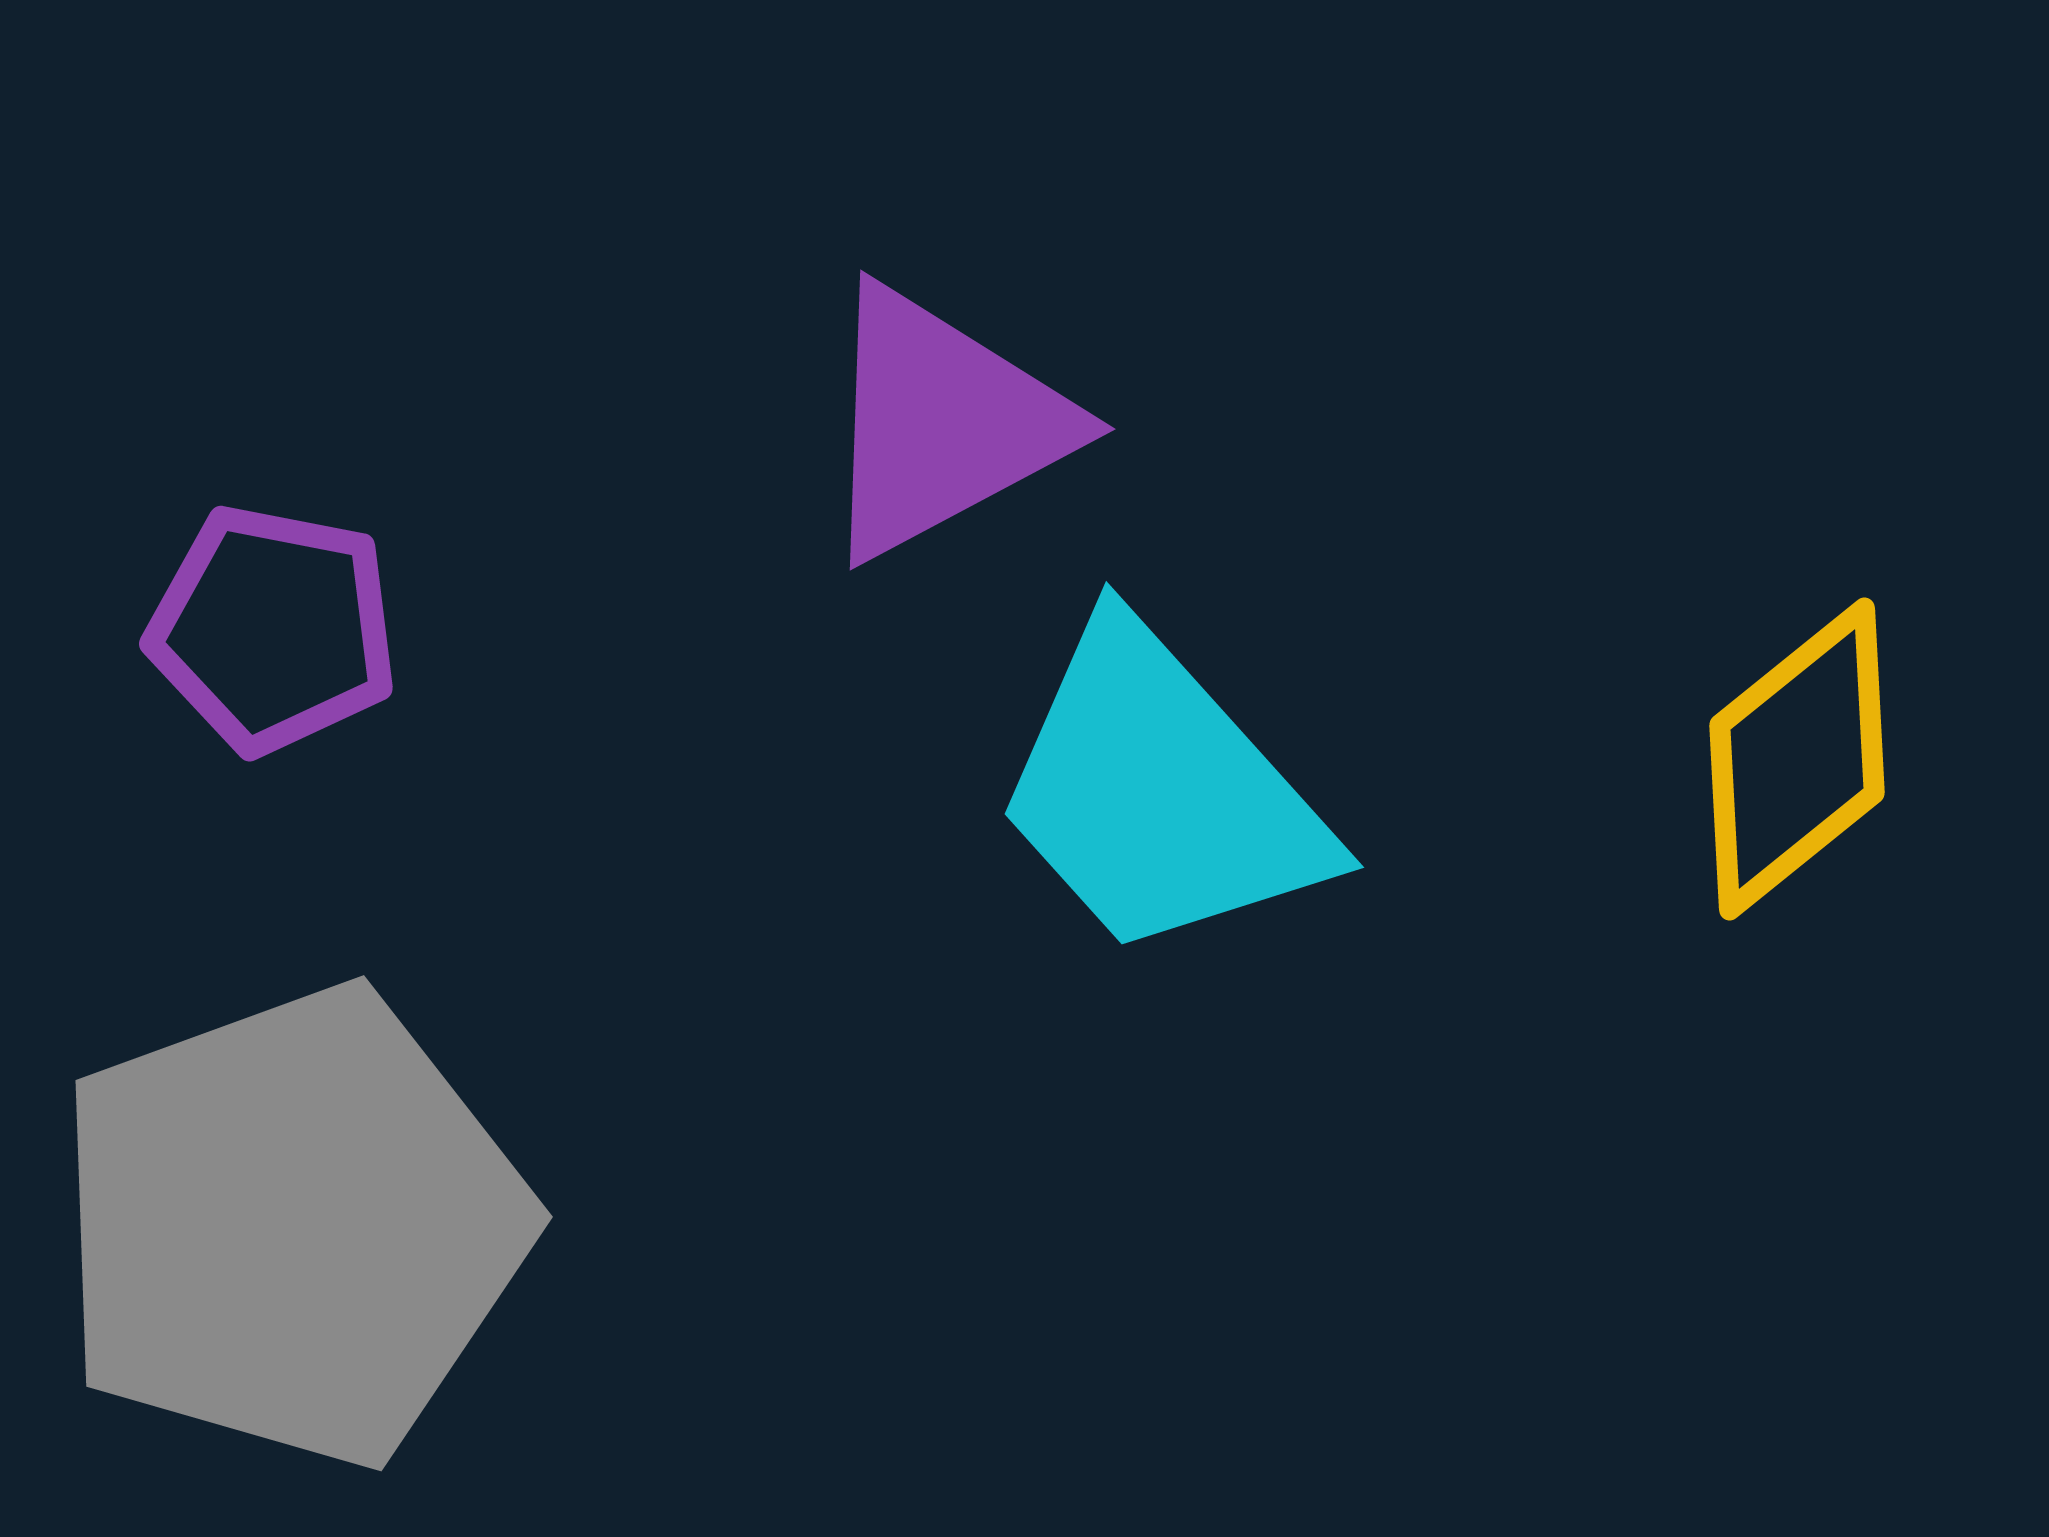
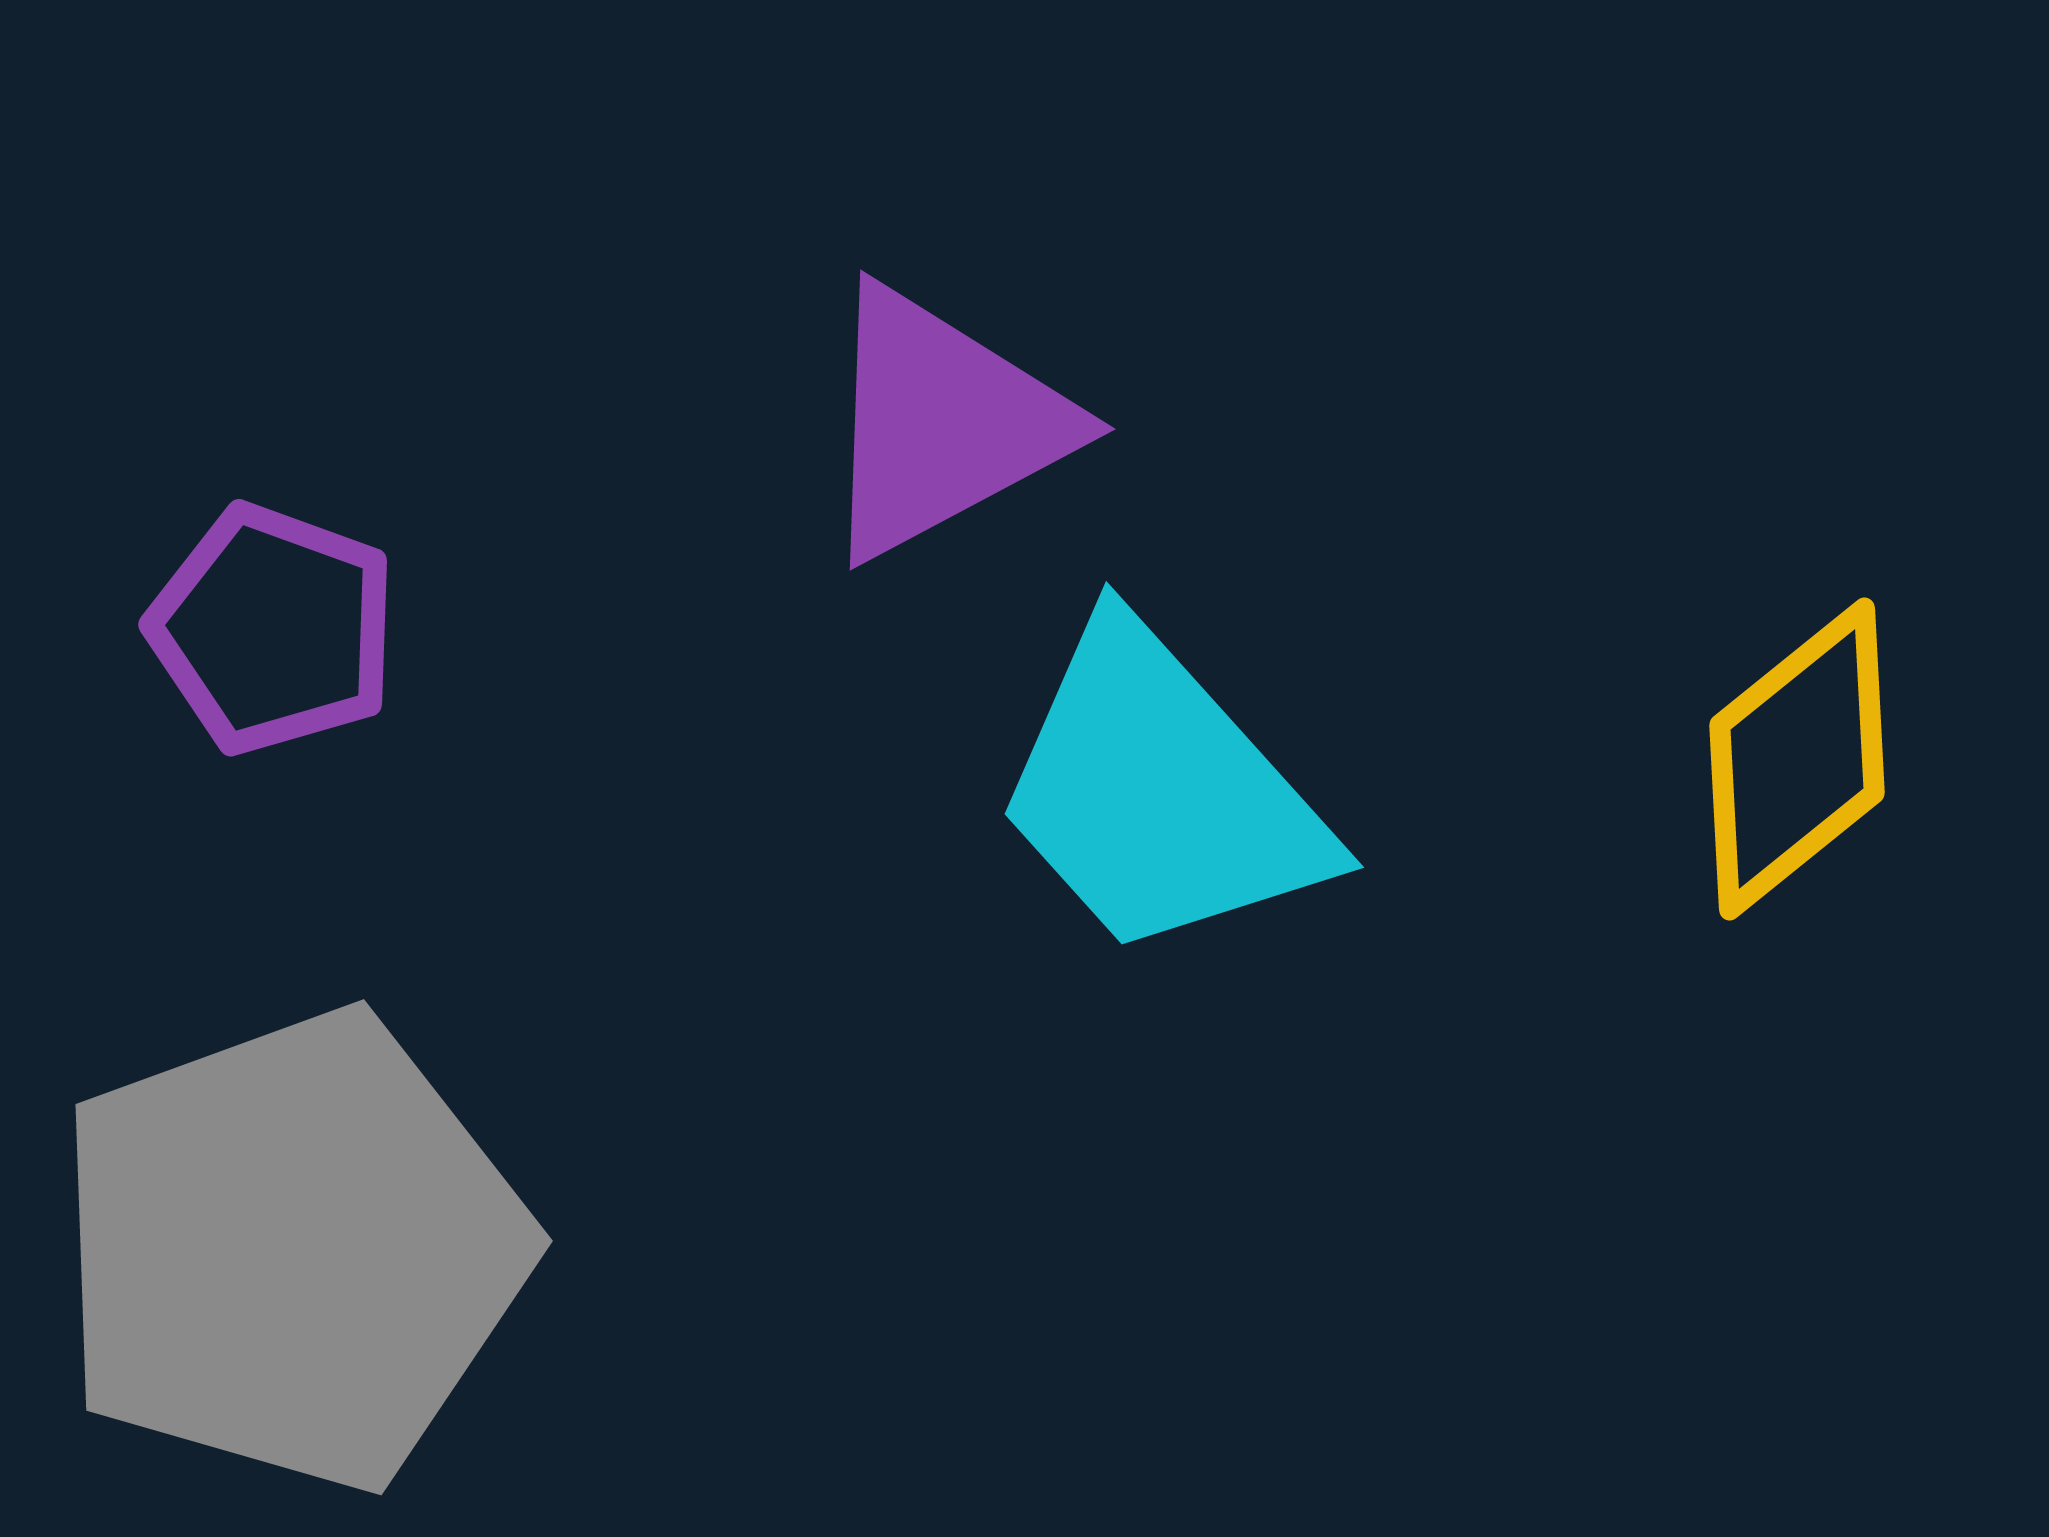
purple pentagon: rotated 9 degrees clockwise
gray pentagon: moved 24 px down
